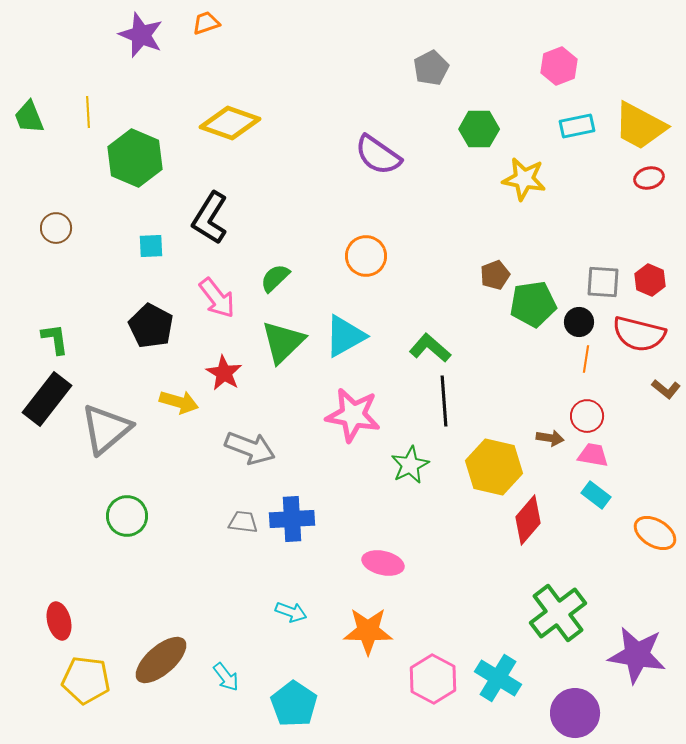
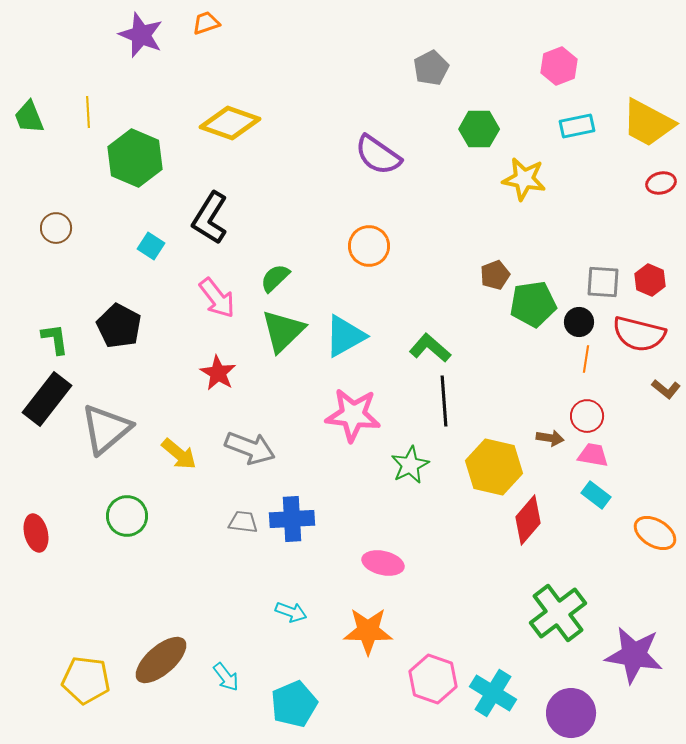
yellow trapezoid at (640, 126): moved 8 px right, 3 px up
red ellipse at (649, 178): moved 12 px right, 5 px down
cyan square at (151, 246): rotated 36 degrees clockwise
orange circle at (366, 256): moved 3 px right, 10 px up
black pentagon at (151, 326): moved 32 px left
green triangle at (283, 342): moved 11 px up
red star at (224, 373): moved 6 px left
yellow arrow at (179, 402): moved 52 px down; rotated 24 degrees clockwise
pink star at (353, 415): rotated 4 degrees counterclockwise
red ellipse at (59, 621): moved 23 px left, 88 px up
purple star at (637, 655): moved 3 px left
cyan cross at (498, 678): moved 5 px left, 15 px down
pink hexagon at (433, 679): rotated 9 degrees counterclockwise
cyan pentagon at (294, 704): rotated 15 degrees clockwise
purple circle at (575, 713): moved 4 px left
